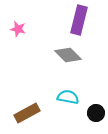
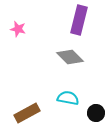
gray diamond: moved 2 px right, 2 px down
cyan semicircle: moved 1 px down
